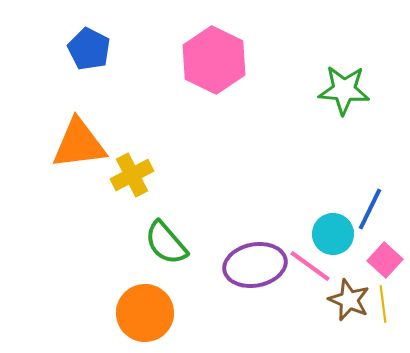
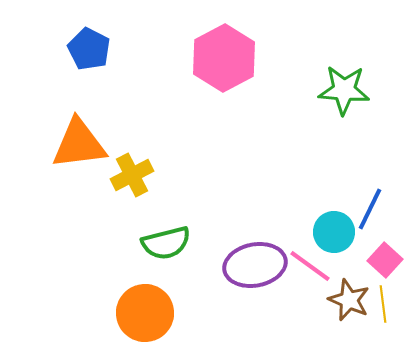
pink hexagon: moved 10 px right, 2 px up; rotated 6 degrees clockwise
cyan circle: moved 1 px right, 2 px up
green semicircle: rotated 63 degrees counterclockwise
